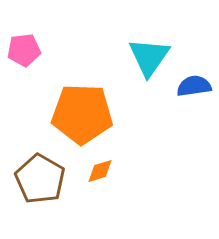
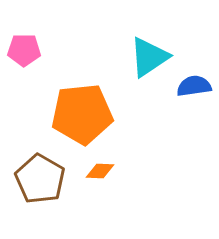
pink pentagon: rotated 8 degrees clockwise
cyan triangle: rotated 21 degrees clockwise
orange pentagon: rotated 8 degrees counterclockwise
orange diamond: rotated 20 degrees clockwise
